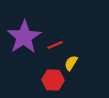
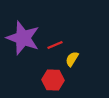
purple star: moved 1 px left, 1 px down; rotated 20 degrees counterclockwise
yellow semicircle: moved 1 px right, 4 px up
